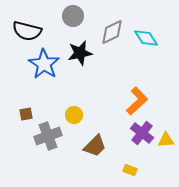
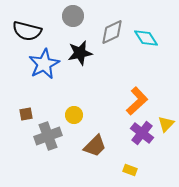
blue star: rotated 12 degrees clockwise
yellow triangle: moved 16 px up; rotated 42 degrees counterclockwise
